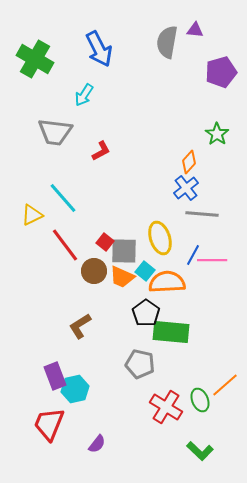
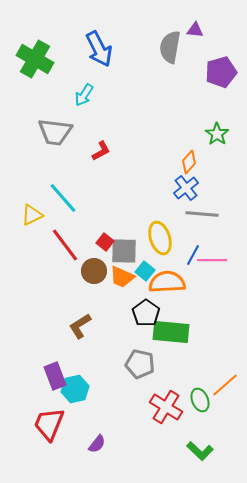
gray semicircle: moved 3 px right, 5 px down
